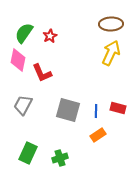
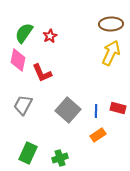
gray square: rotated 25 degrees clockwise
